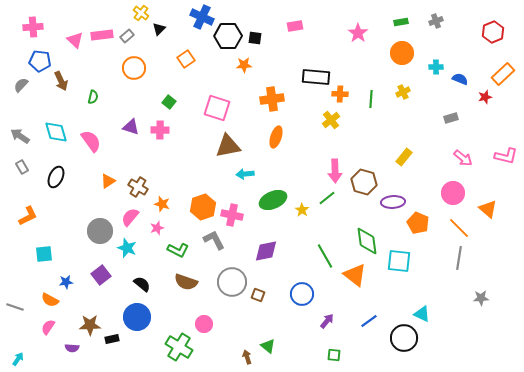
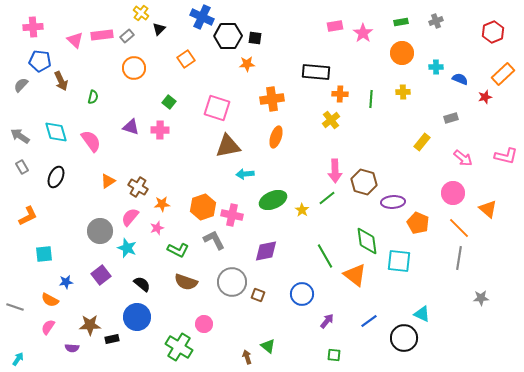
pink rectangle at (295, 26): moved 40 px right
pink star at (358, 33): moved 5 px right
orange star at (244, 65): moved 3 px right, 1 px up
black rectangle at (316, 77): moved 5 px up
yellow cross at (403, 92): rotated 24 degrees clockwise
yellow rectangle at (404, 157): moved 18 px right, 15 px up
orange star at (162, 204): rotated 21 degrees counterclockwise
